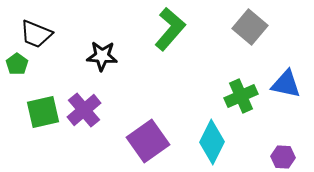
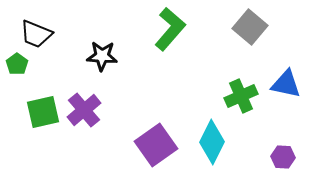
purple square: moved 8 px right, 4 px down
